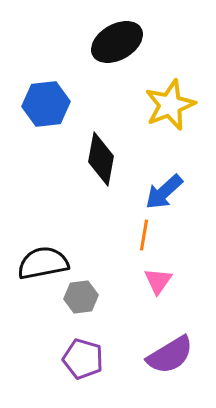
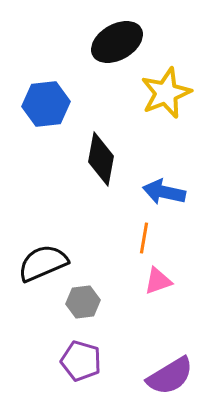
yellow star: moved 4 px left, 12 px up
blue arrow: rotated 54 degrees clockwise
orange line: moved 3 px down
black semicircle: rotated 12 degrees counterclockwise
pink triangle: rotated 36 degrees clockwise
gray hexagon: moved 2 px right, 5 px down
purple semicircle: moved 21 px down
purple pentagon: moved 2 px left, 2 px down
